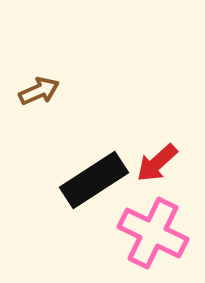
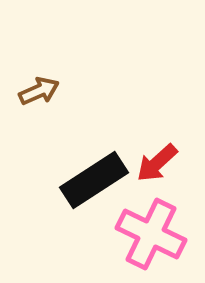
pink cross: moved 2 px left, 1 px down
